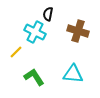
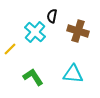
black semicircle: moved 4 px right, 2 px down
cyan cross: rotated 15 degrees clockwise
yellow line: moved 6 px left, 3 px up
green L-shape: moved 1 px left
